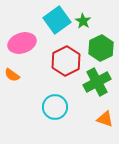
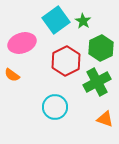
cyan square: moved 1 px left
